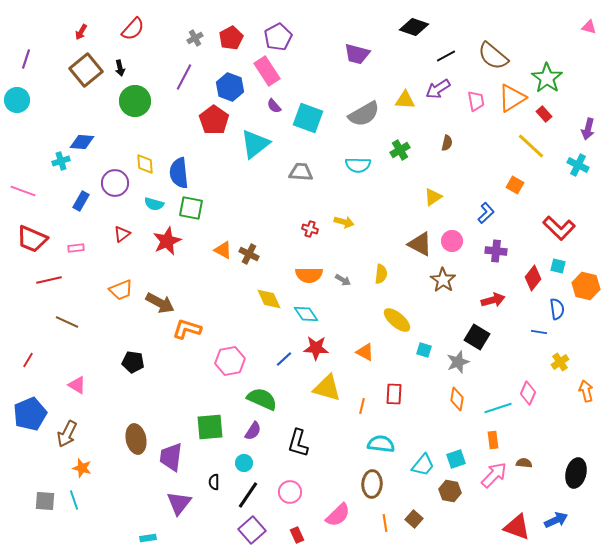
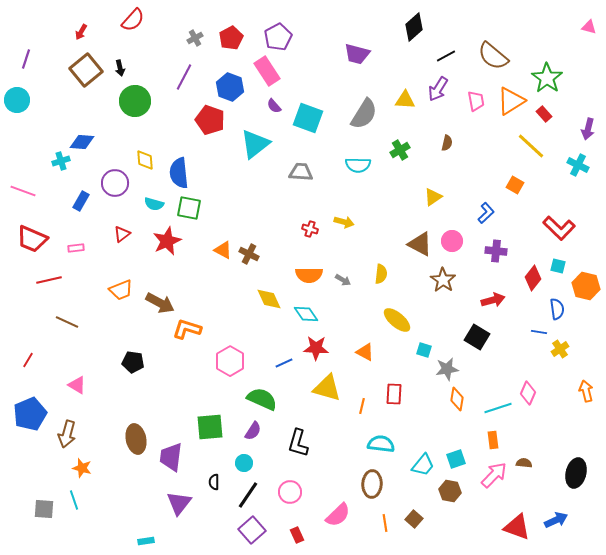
black diamond at (414, 27): rotated 60 degrees counterclockwise
red semicircle at (133, 29): moved 9 px up
purple arrow at (438, 89): rotated 25 degrees counterclockwise
orange triangle at (512, 98): moved 1 px left, 3 px down
gray semicircle at (364, 114): rotated 28 degrees counterclockwise
red pentagon at (214, 120): moved 4 px left; rotated 16 degrees counterclockwise
yellow diamond at (145, 164): moved 4 px up
green square at (191, 208): moved 2 px left
blue line at (284, 359): moved 4 px down; rotated 18 degrees clockwise
pink hexagon at (230, 361): rotated 20 degrees counterclockwise
gray star at (458, 362): moved 11 px left, 7 px down; rotated 10 degrees clockwise
yellow cross at (560, 362): moved 13 px up
brown arrow at (67, 434): rotated 12 degrees counterclockwise
gray square at (45, 501): moved 1 px left, 8 px down
cyan rectangle at (148, 538): moved 2 px left, 3 px down
